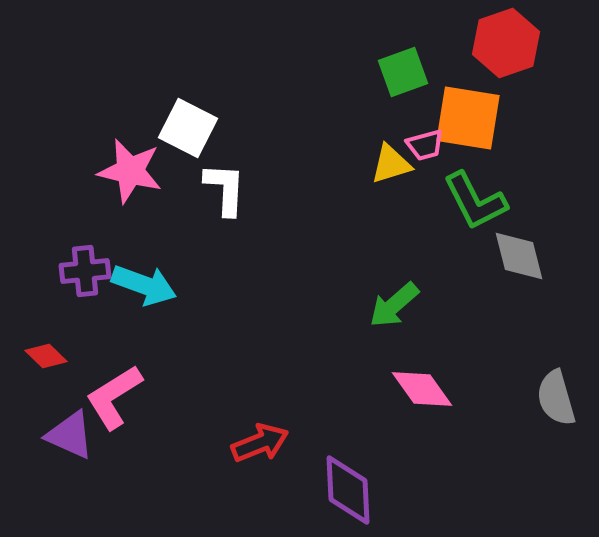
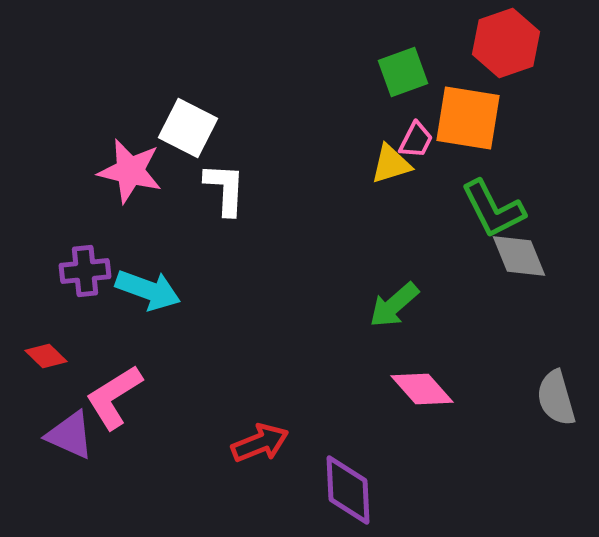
pink trapezoid: moved 9 px left, 5 px up; rotated 48 degrees counterclockwise
green L-shape: moved 18 px right, 8 px down
gray diamond: rotated 8 degrees counterclockwise
cyan arrow: moved 4 px right, 5 px down
pink diamond: rotated 6 degrees counterclockwise
